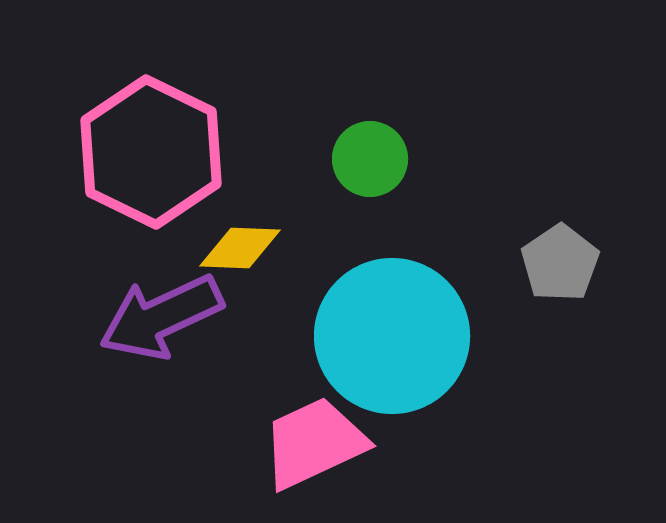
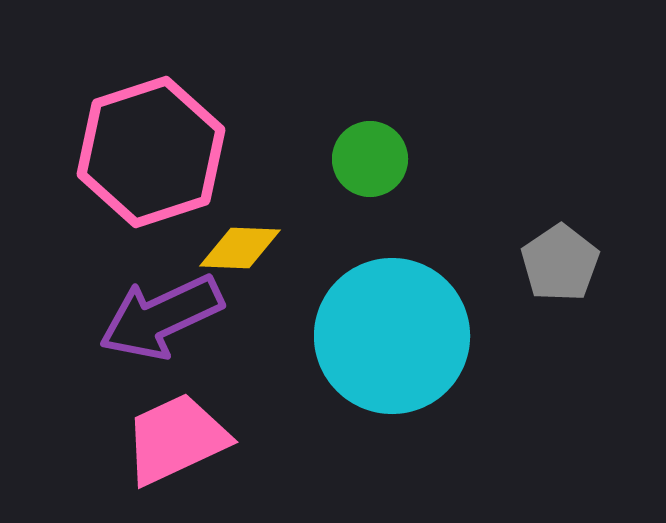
pink hexagon: rotated 16 degrees clockwise
pink trapezoid: moved 138 px left, 4 px up
